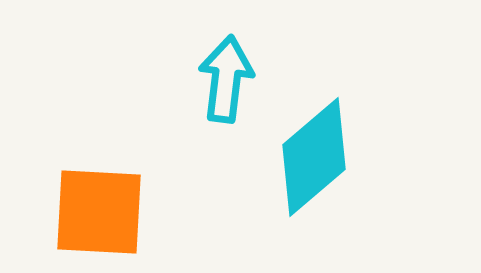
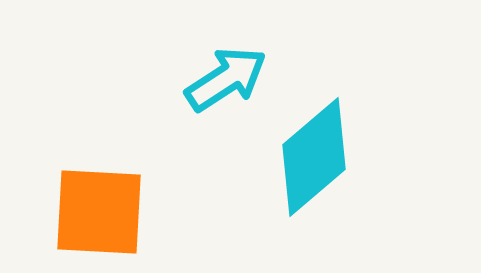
cyan arrow: rotated 50 degrees clockwise
